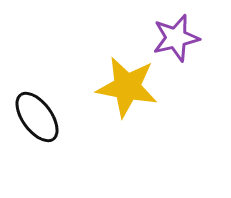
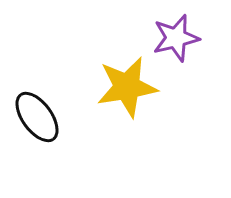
yellow star: rotated 20 degrees counterclockwise
